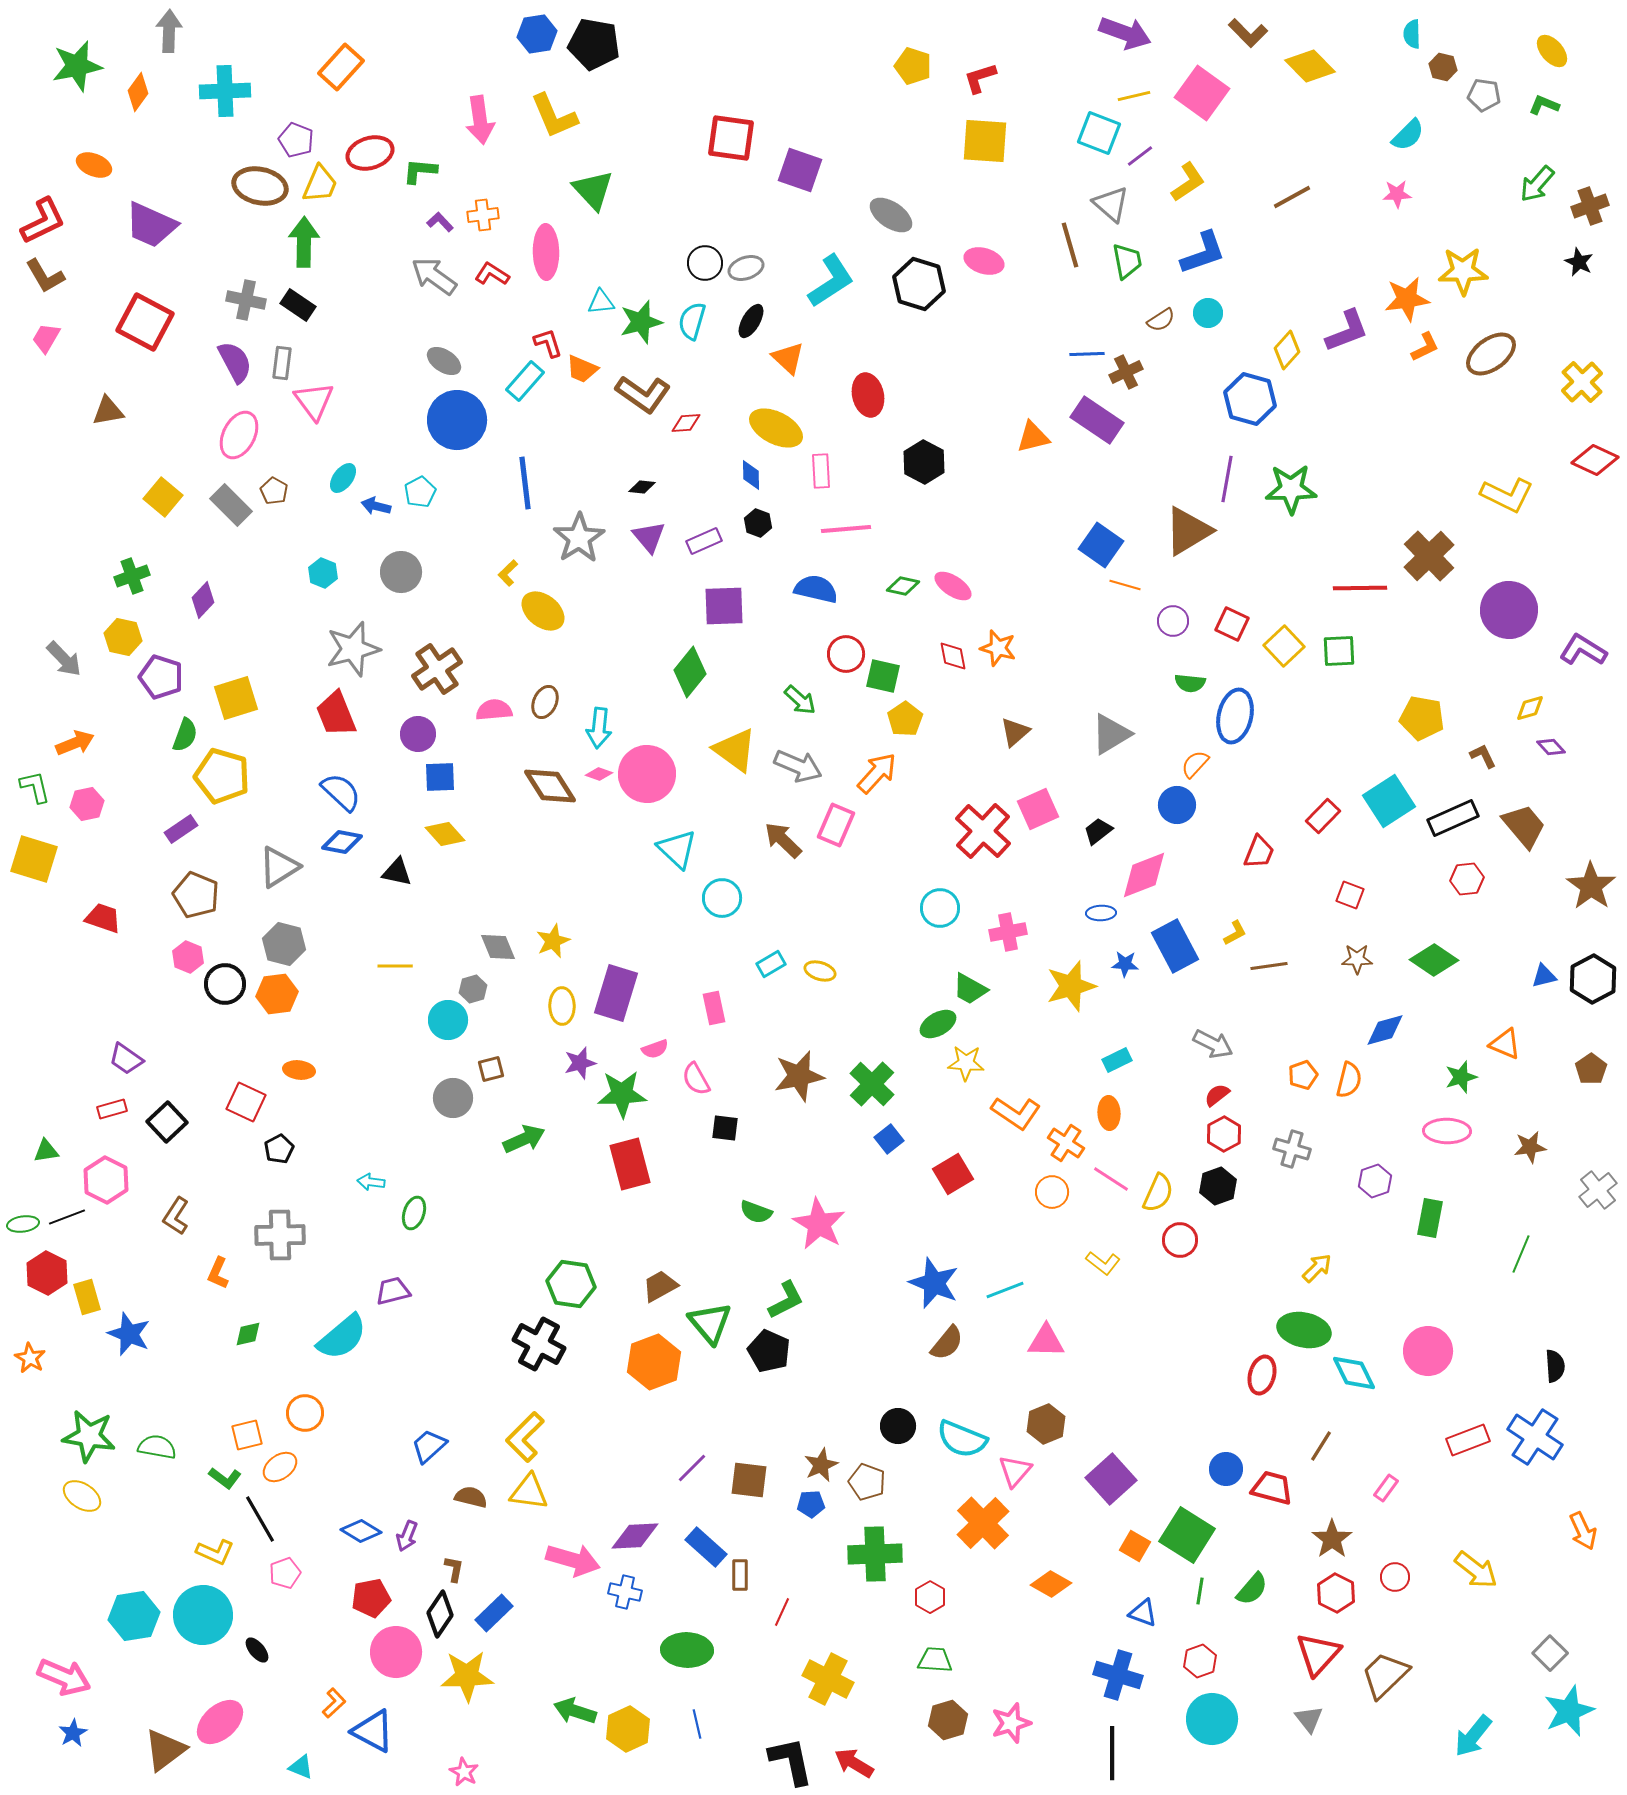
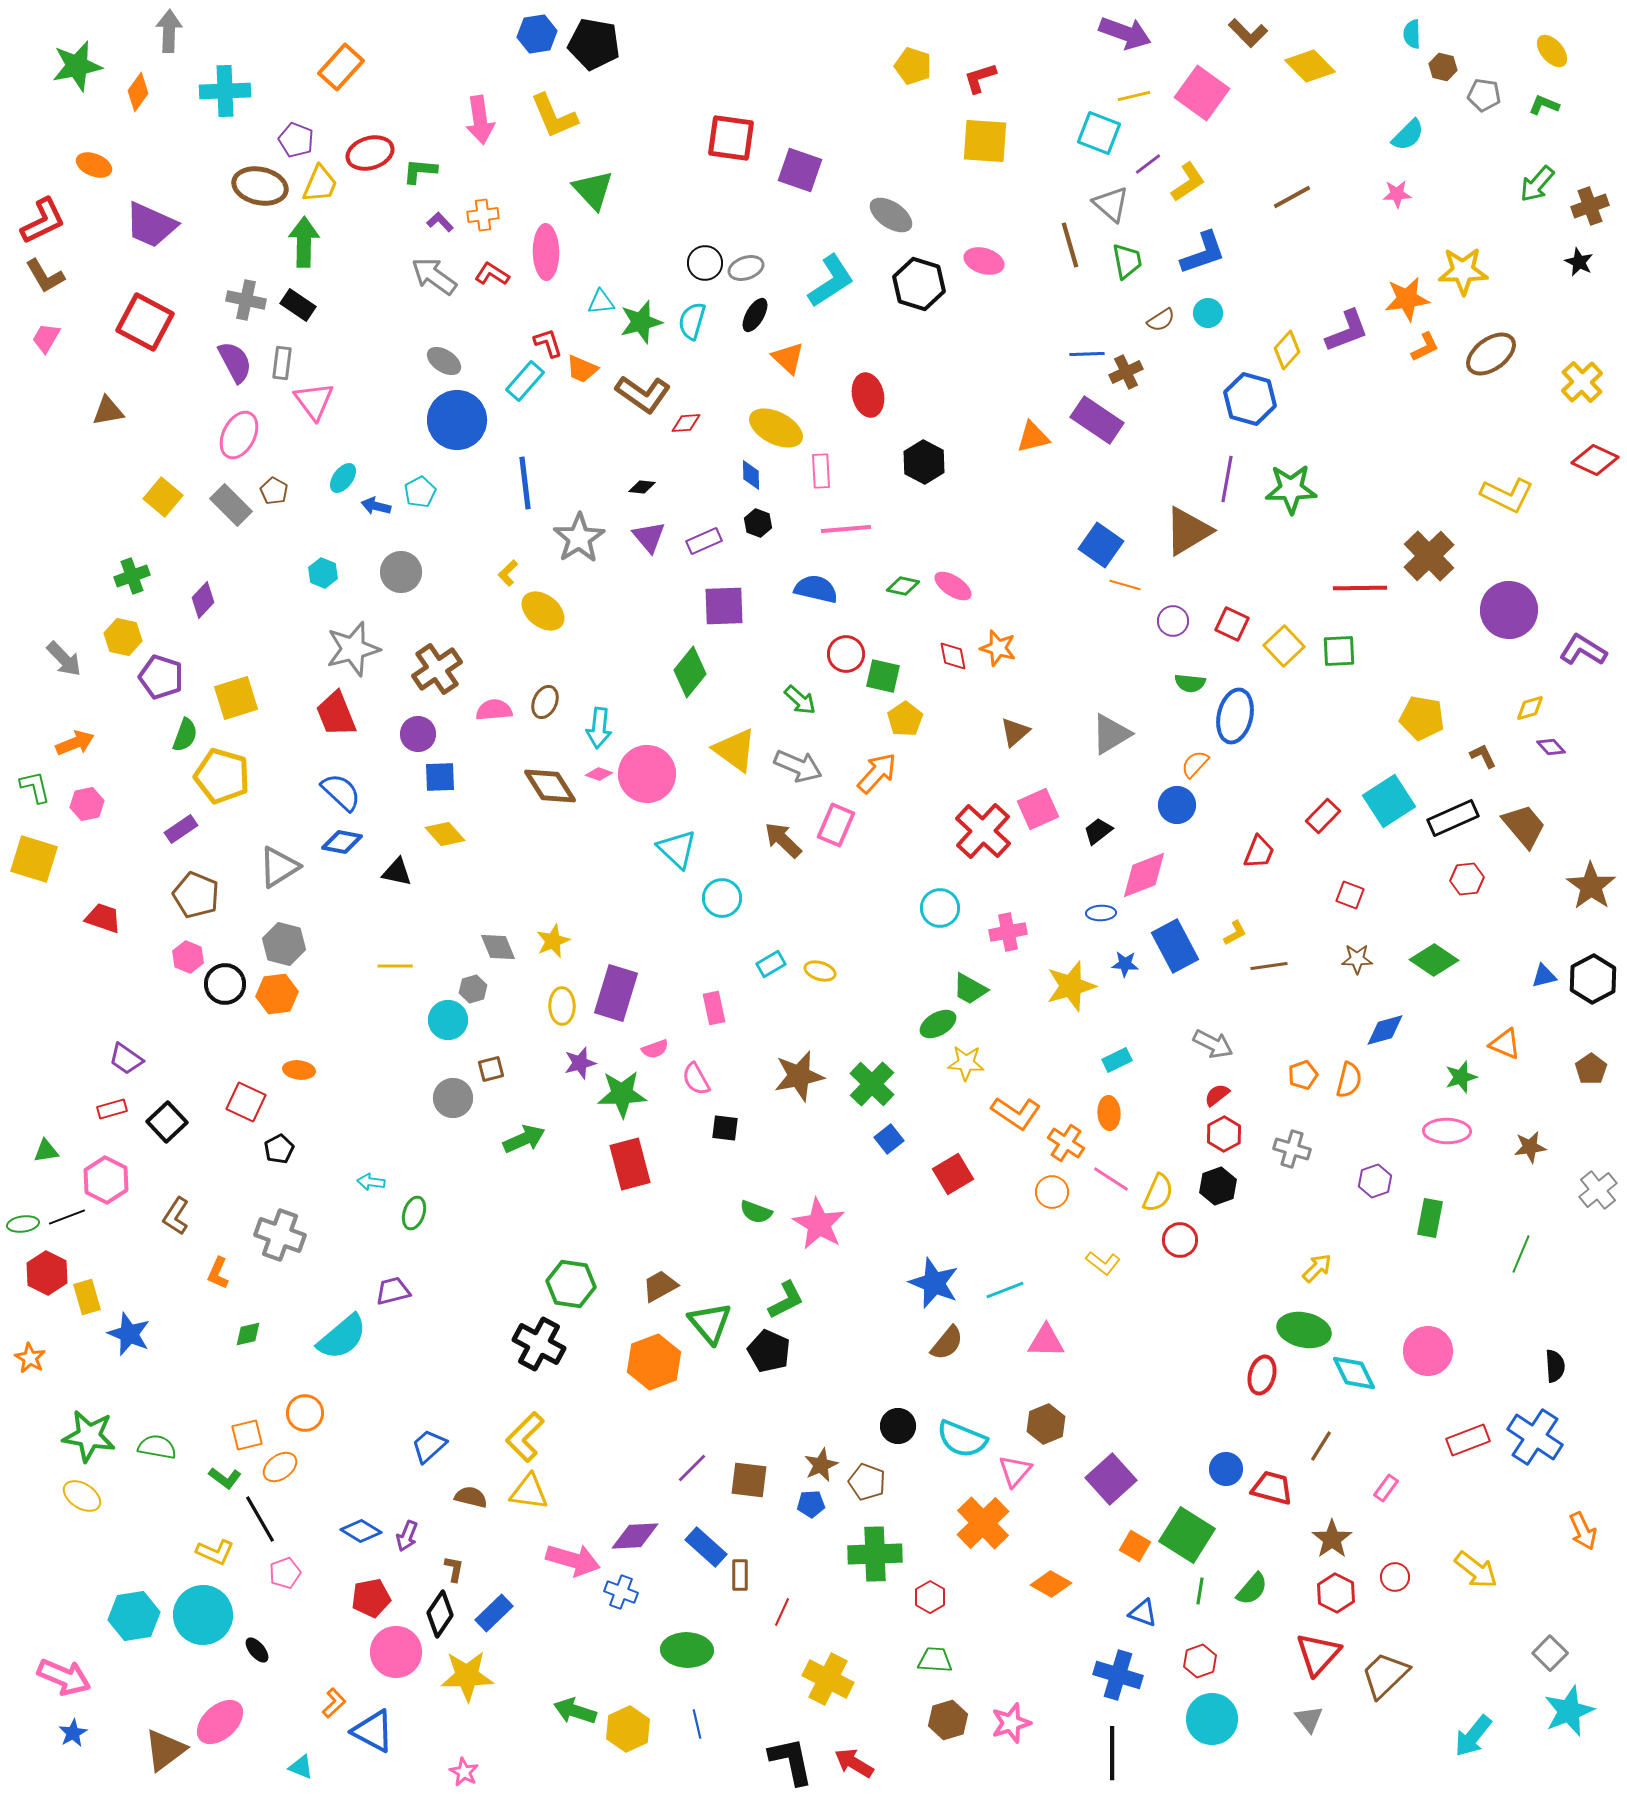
purple line at (1140, 156): moved 8 px right, 8 px down
black ellipse at (751, 321): moved 4 px right, 6 px up
gray cross at (280, 1235): rotated 21 degrees clockwise
blue cross at (625, 1592): moved 4 px left; rotated 8 degrees clockwise
